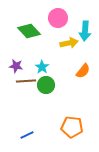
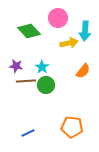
blue line: moved 1 px right, 2 px up
